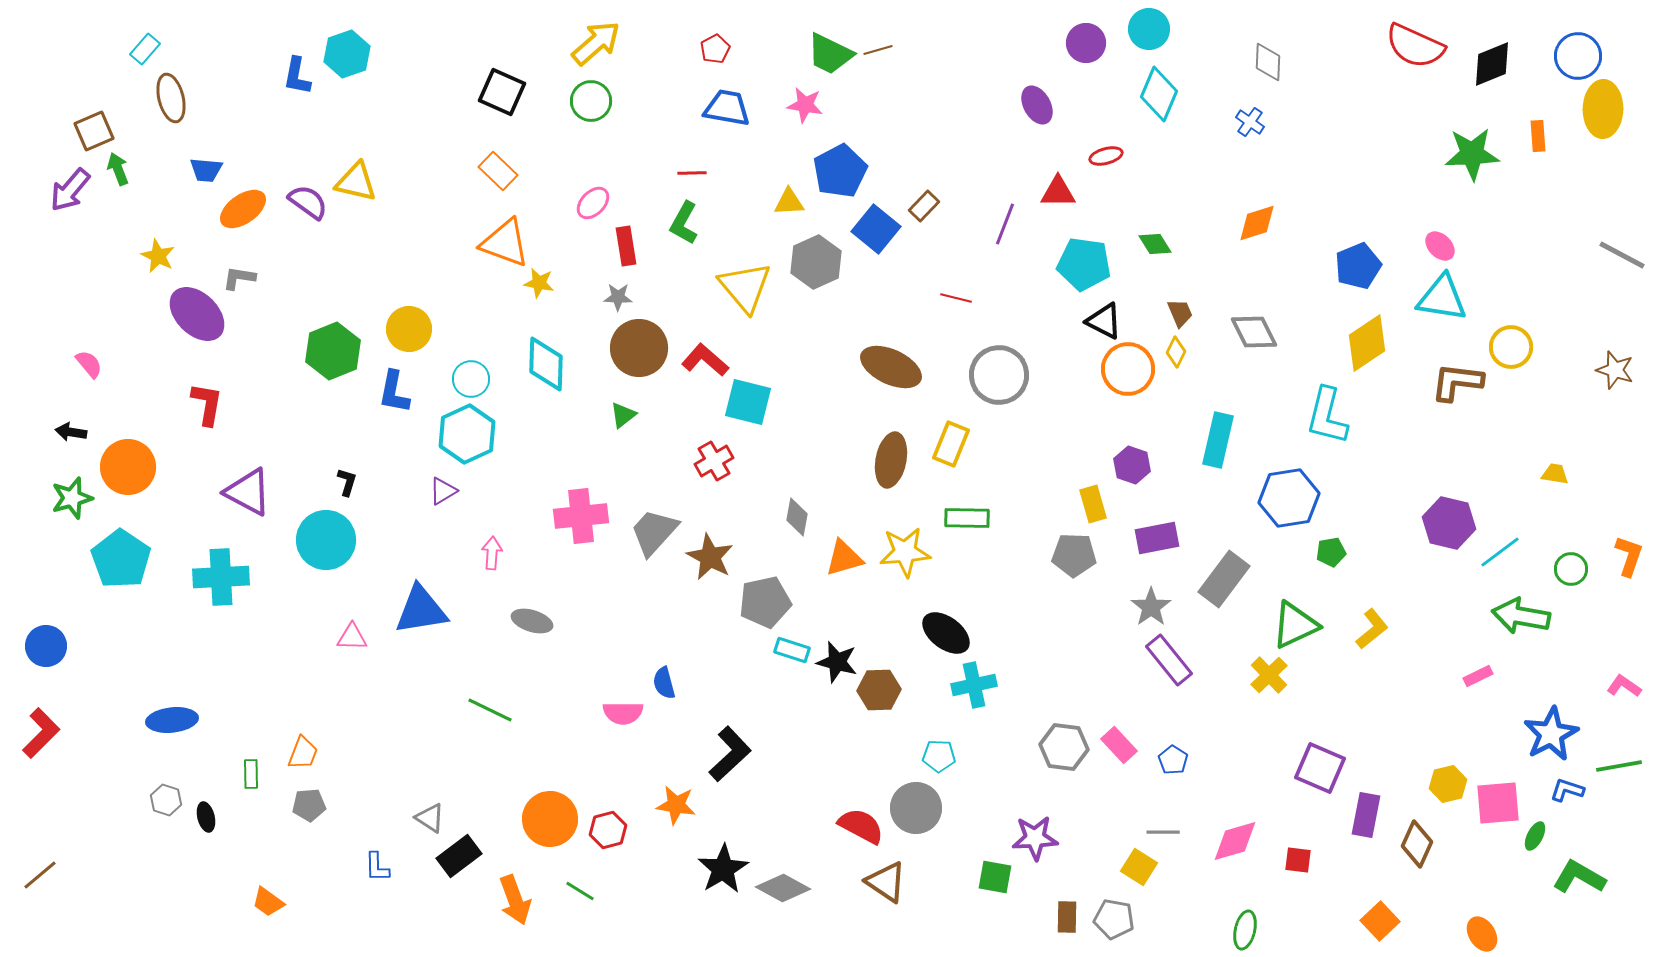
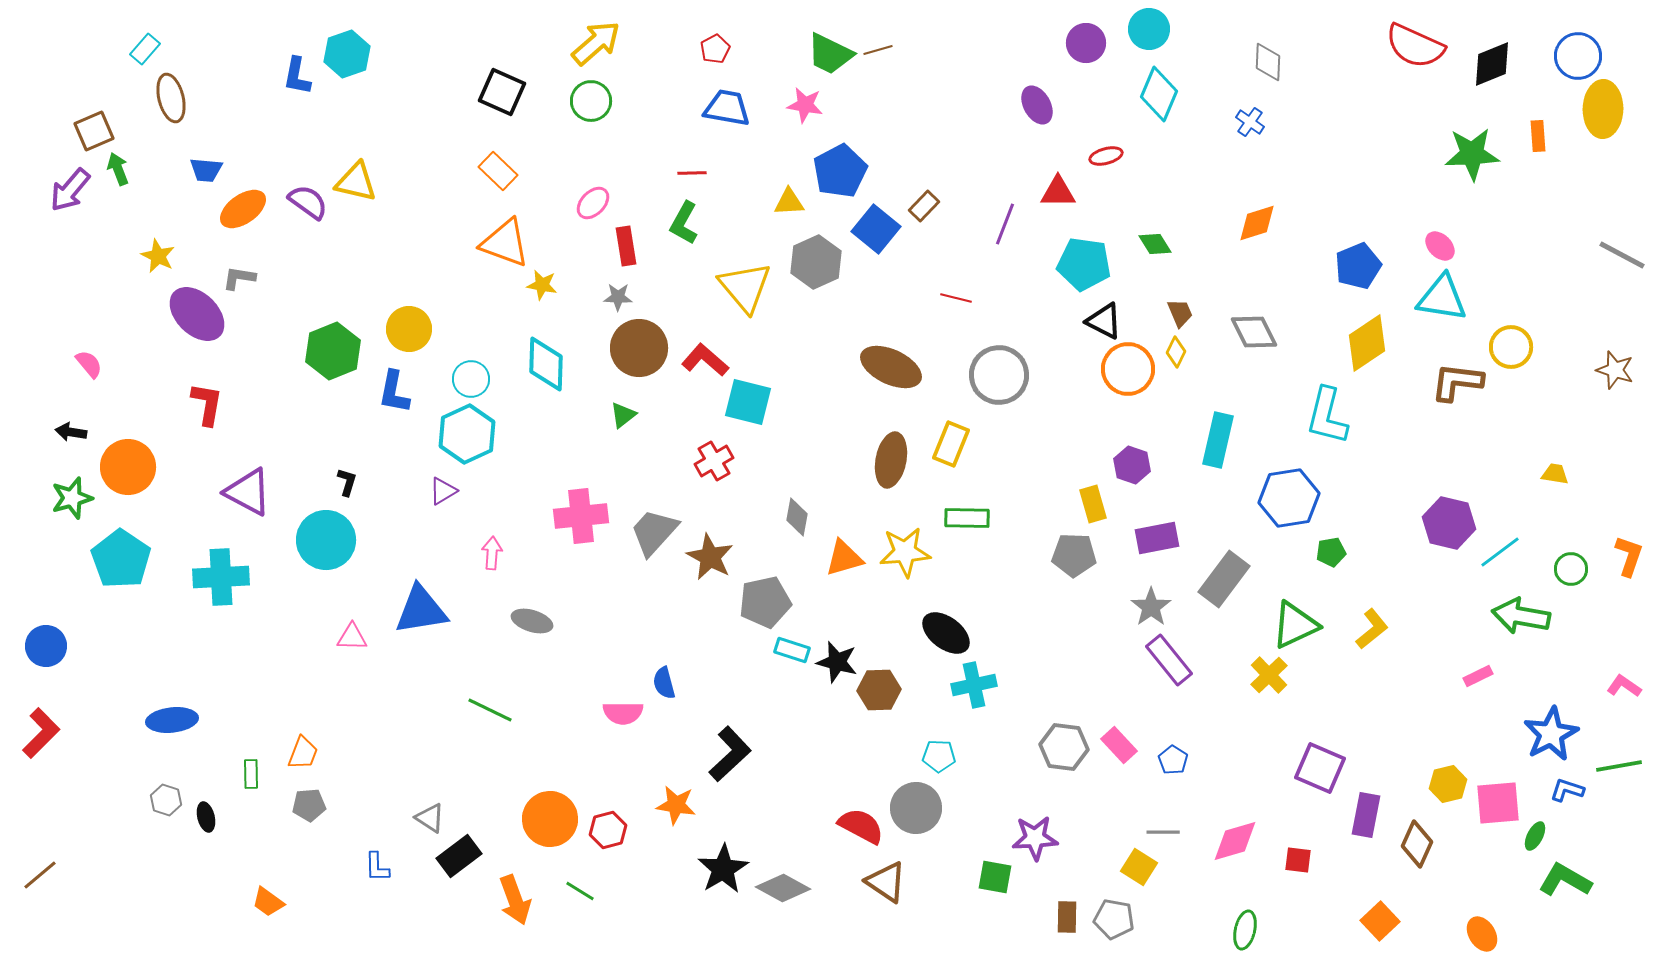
yellow star at (539, 283): moved 3 px right, 2 px down
green L-shape at (1579, 877): moved 14 px left, 3 px down
